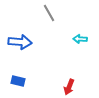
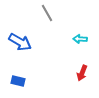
gray line: moved 2 px left
blue arrow: rotated 25 degrees clockwise
red arrow: moved 13 px right, 14 px up
